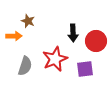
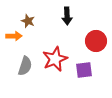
black arrow: moved 6 px left, 17 px up
purple square: moved 1 px left, 1 px down
